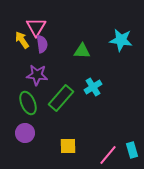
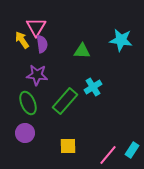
green rectangle: moved 4 px right, 3 px down
cyan rectangle: rotated 49 degrees clockwise
